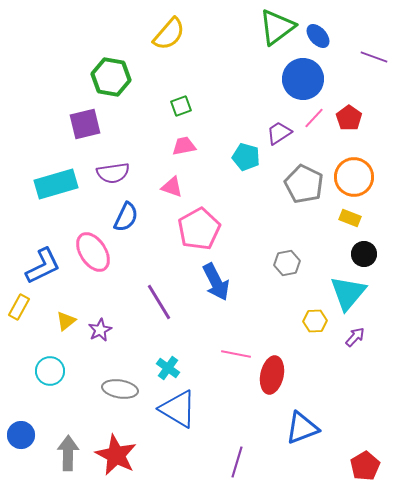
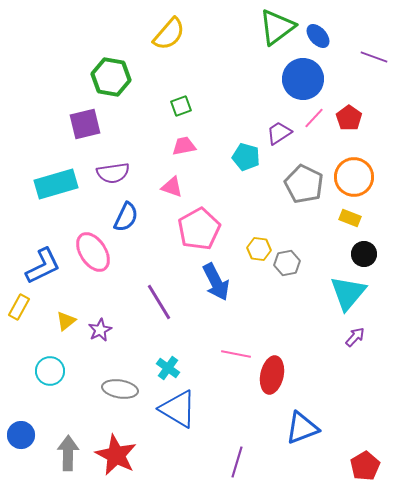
yellow hexagon at (315, 321): moved 56 px left, 72 px up; rotated 10 degrees clockwise
